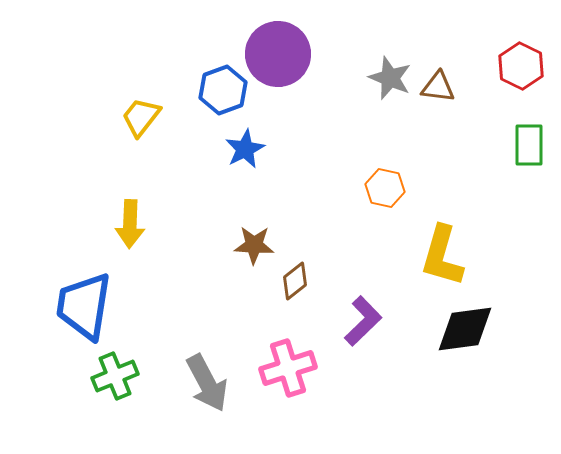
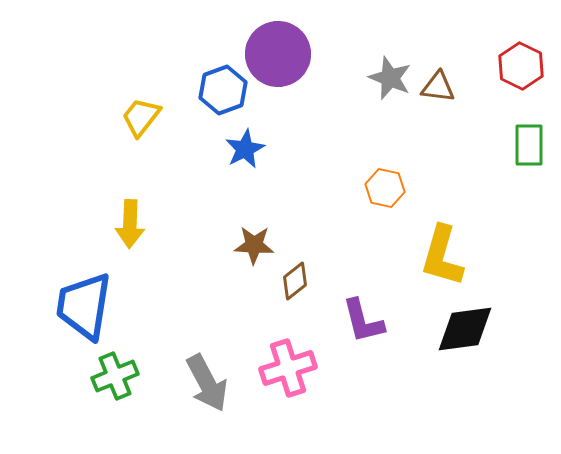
purple L-shape: rotated 120 degrees clockwise
